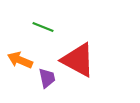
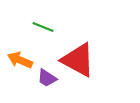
purple trapezoid: rotated 135 degrees clockwise
